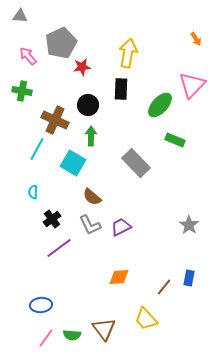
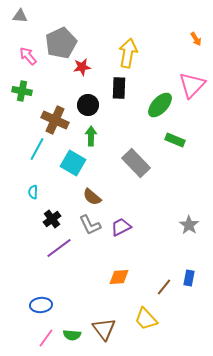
black rectangle: moved 2 px left, 1 px up
